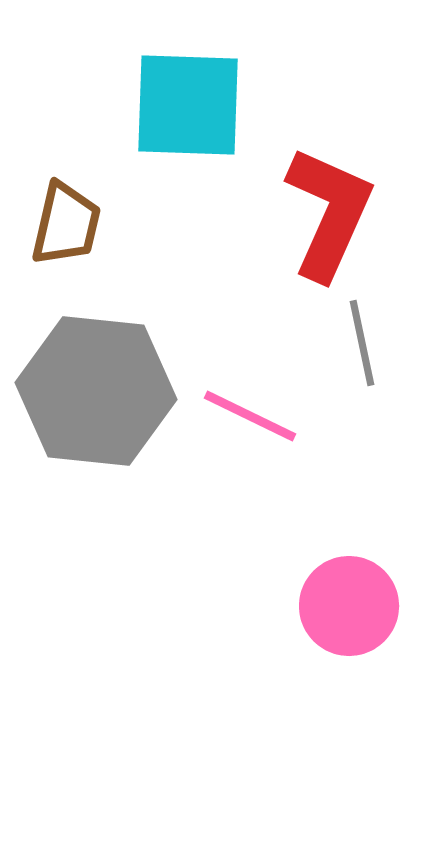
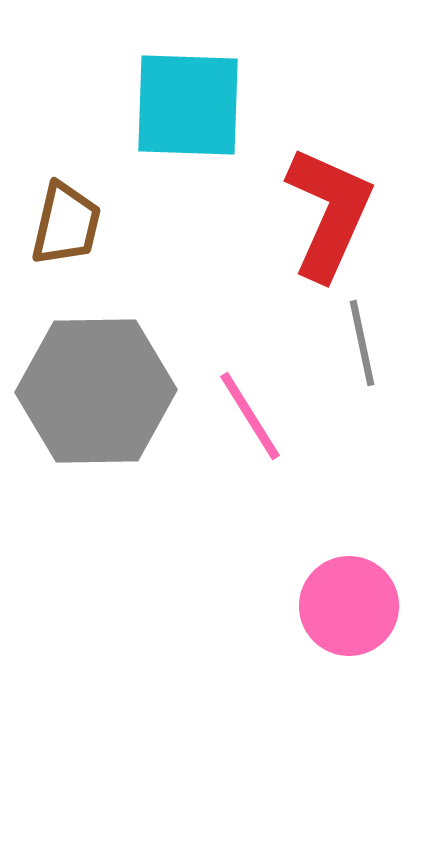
gray hexagon: rotated 7 degrees counterclockwise
pink line: rotated 32 degrees clockwise
